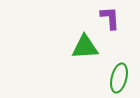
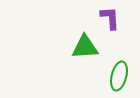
green ellipse: moved 2 px up
